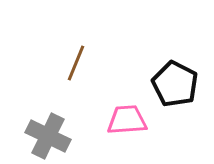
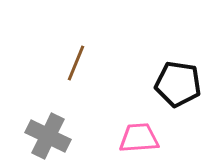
black pentagon: moved 3 px right; rotated 18 degrees counterclockwise
pink trapezoid: moved 12 px right, 18 px down
